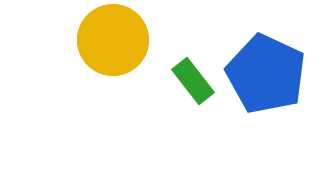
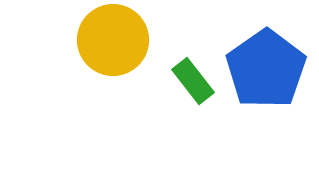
blue pentagon: moved 5 px up; rotated 12 degrees clockwise
